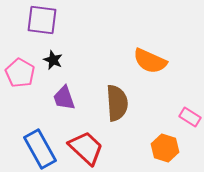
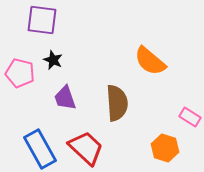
orange semicircle: rotated 16 degrees clockwise
pink pentagon: rotated 16 degrees counterclockwise
purple trapezoid: moved 1 px right
